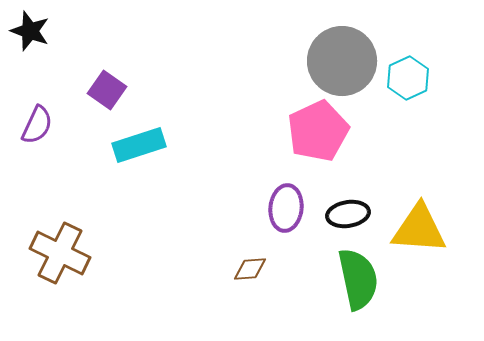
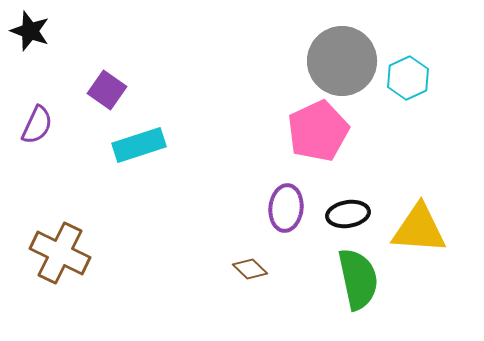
brown diamond: rotated 48 degrees clockwise
